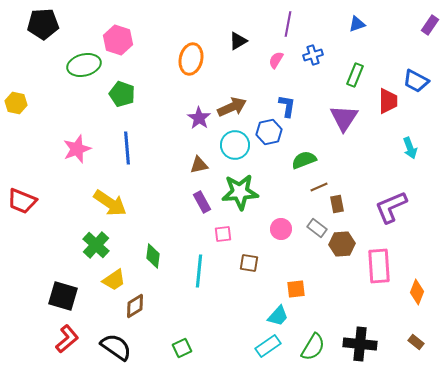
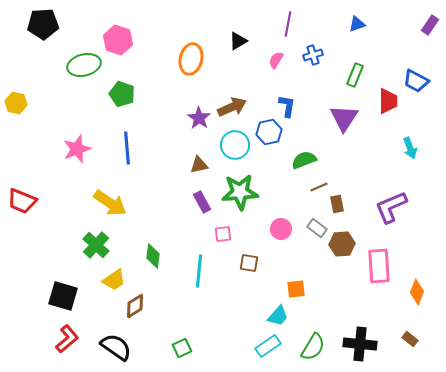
brown rectangle at (416, 342): moved 6 px left, 3 px up
